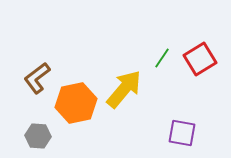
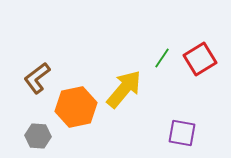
orange hexagon: moved 4 px down
